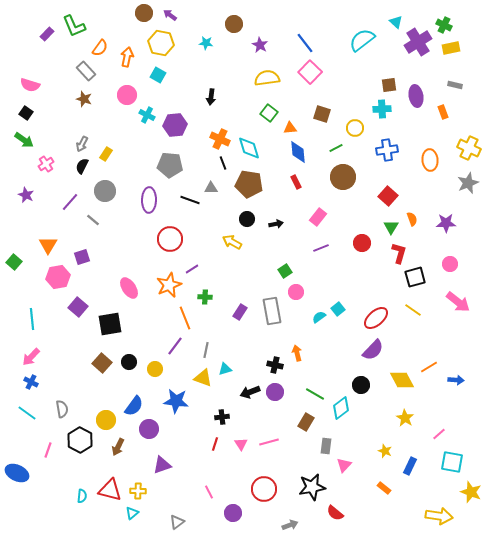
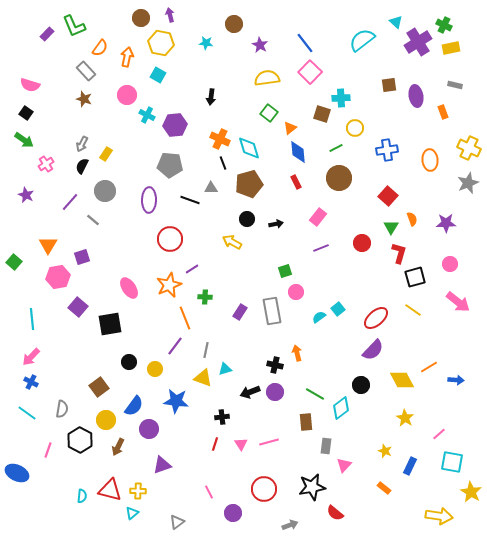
brown circle at (144, 13): moved 3 px left, 5 px down
purple arrow at (170, 15): rotated 40 degrees clockwise
cyan cross at (382, 109): moved 41 px left, 11 px up
orange triangle at (290, 128): rotated 32 degrees counterclockwise
brown circle at (343, 177): moved 4 px left, 1 px down
brown pentagon at (249, 184): rotated 24 degrees counterclockwise
green square at (285, 271): rotated 16 degrees clockwise
brown square at (102, 363): moved 3 px left, 24 px down; rotated 12 degrees clockwise
gray semicircle at (62, 409): rotated 18 degrees clockwise
brown rectangle at (306, 422): rotated 36 degrees counterclockwise
yellow star at (471, 492): rotated 10 degrees clockwise
